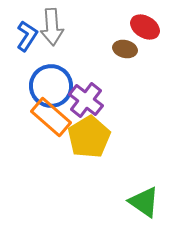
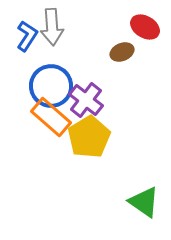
brown ellipse: moved 3 px left, 3 px down; rotated 35 degrees counterclockwise
